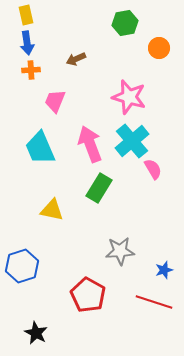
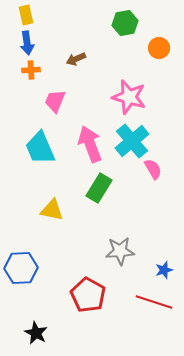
blue hexagon: moved 1 px left, 2 px down; rotated 16 degrees clockwise
